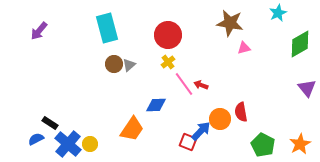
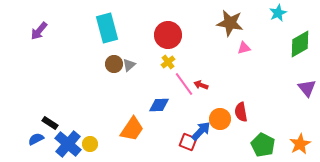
blue diamond: moved 3 px right
